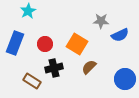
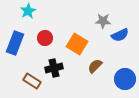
gray star: moved 2 px right
red circle: moved 6 px up
brown semicircle: moved 6 px right, 1 px up
